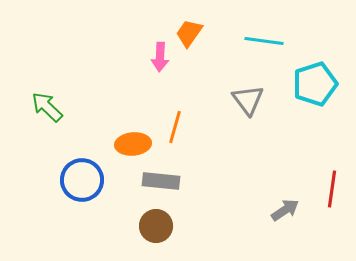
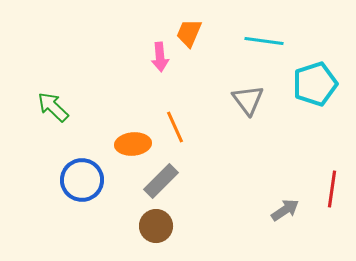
orange trapezoid: rotated 12 degrees counterclockwise
pink arrow: rotated 8 degrees counterclockwise
green arrow: moved 6 px right
orange line: rotated 40 degrees counterclockwise
gray rectangle: rotated 51 degrees counterclockwise
